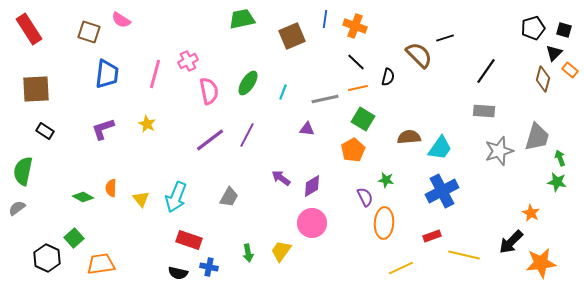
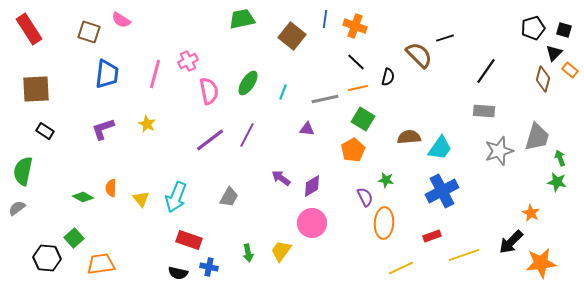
brown square at (292, 36): rotated 28 degrees counterclockwise
yellow line at (464, 255): rotated 32 degrees counterclockwise
black hexagon at (47, 258): rotated 20 degrees counterclockwise
